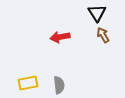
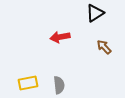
black triangle: moved 2 px left; rotated 30 degrees clockwise
brown arrow: moved 1 px right, 12 px down; rotated 14 degrees counterclockwise
